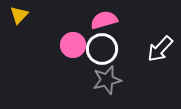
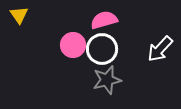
yellow triangle: rotated 18 degrees counterclockwise
